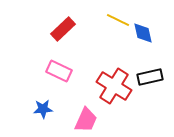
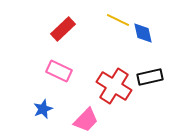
blue star: rotated 18 degrees counterclockwise
pink trapezoid: rotated 20 degrees clockwise
